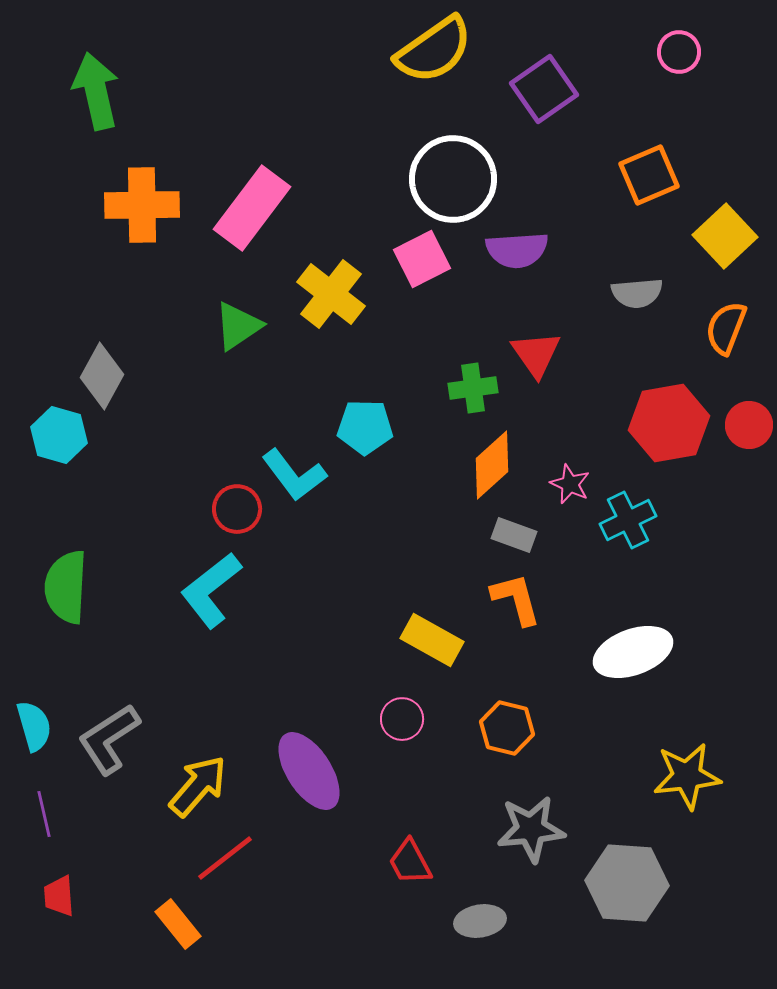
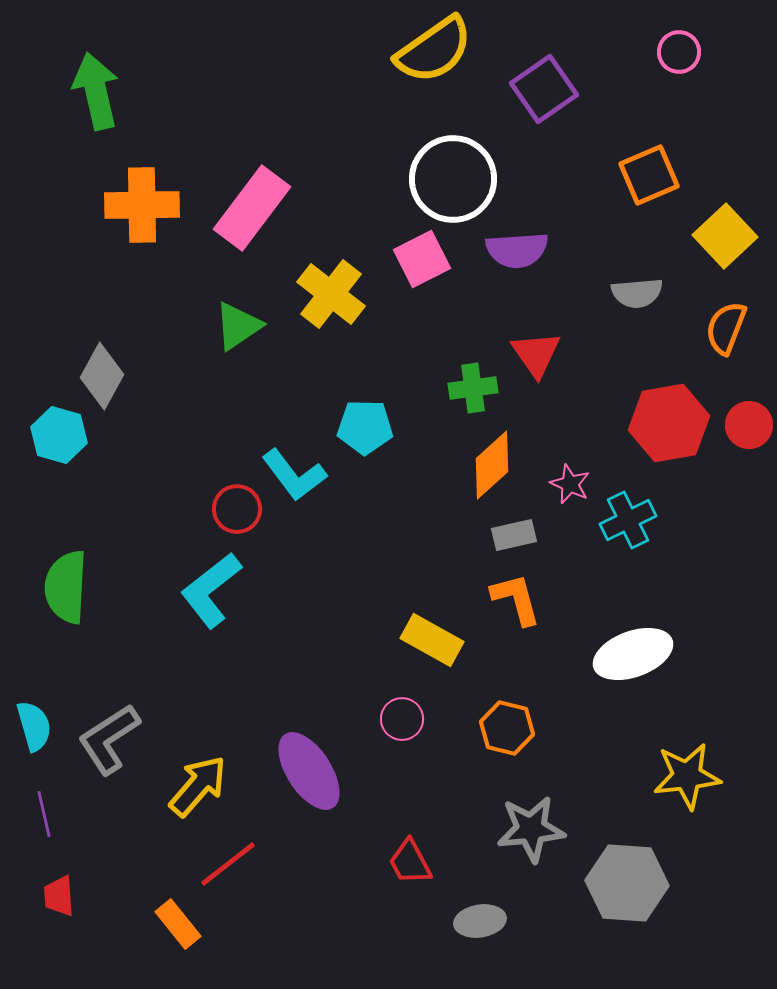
gray rectangle at (514, 535): rotated 33 degrees counterclockwise
white ellipse at (633, 652): moved 2 px down
red line at (225, 858): moved 3 px right, 6 px down
